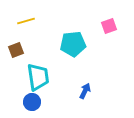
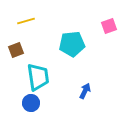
cyan pentagon: moved 1 px left
blue circle: moved 1 px left, 1 px down
